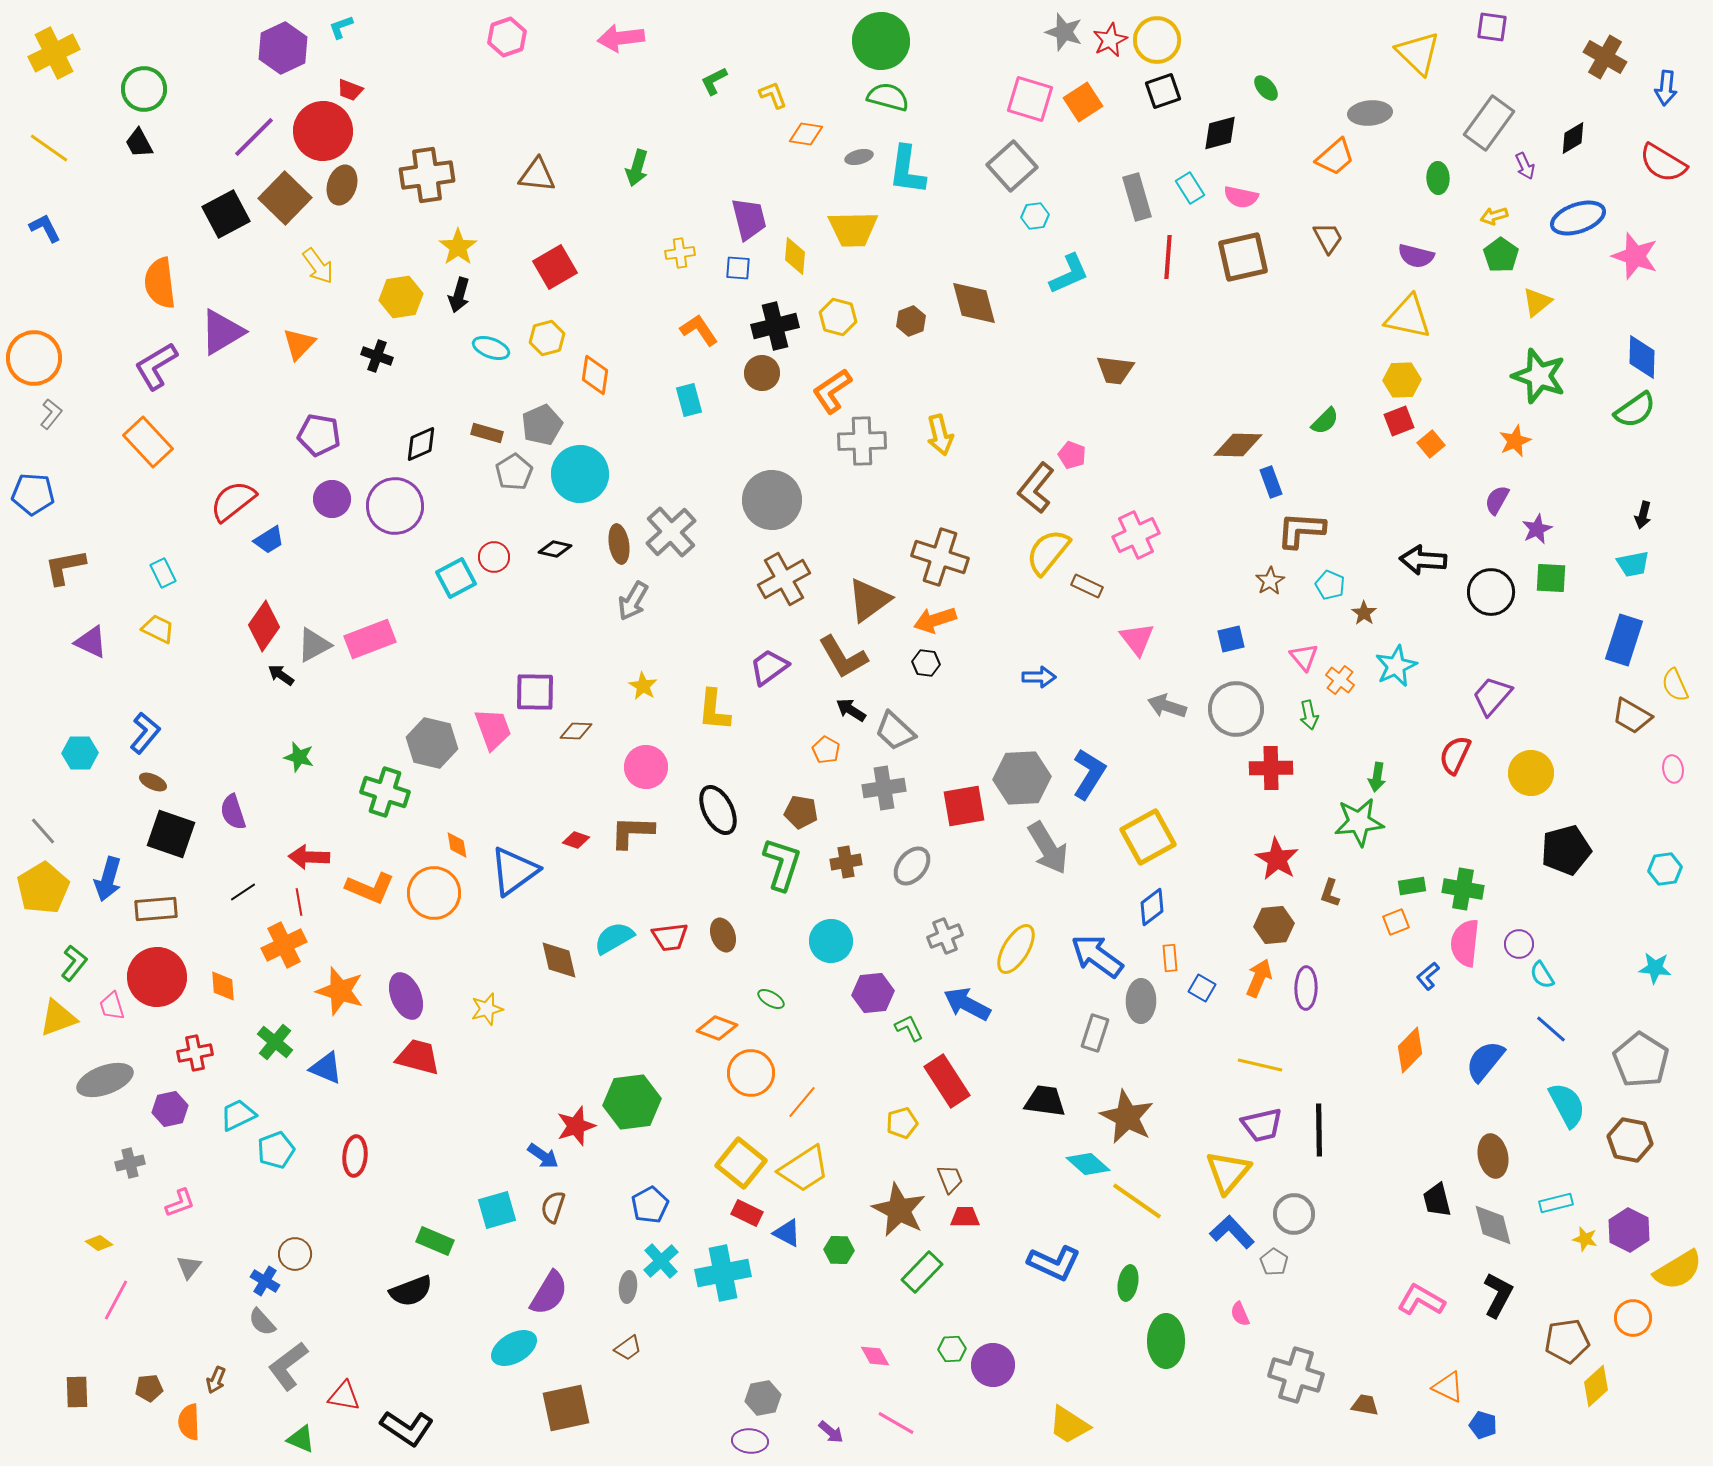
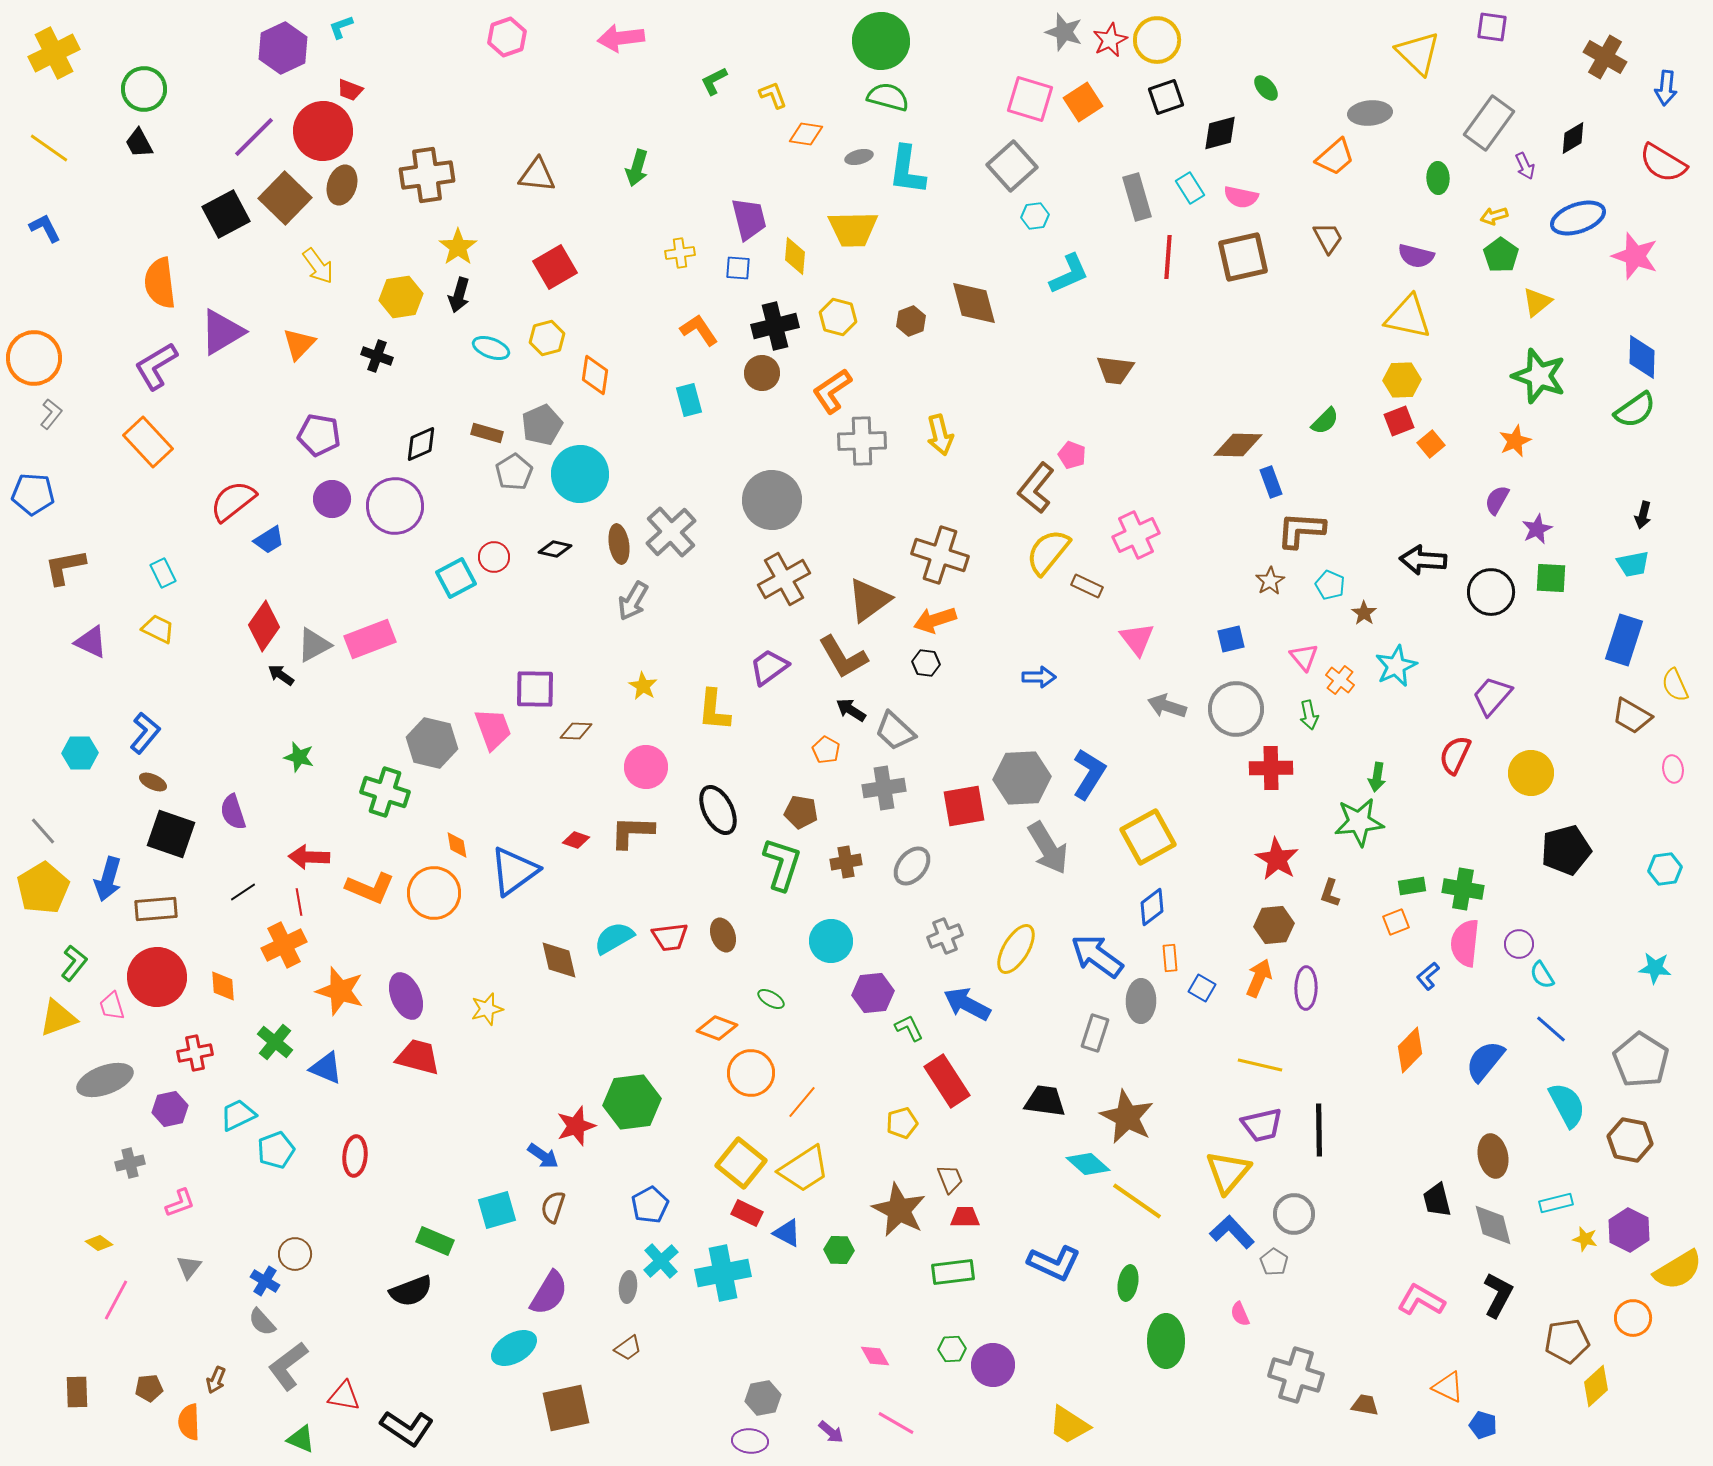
black square at (1163, 91): moved 3 px right, 6 px down
brown cross at (940, 557): moved 2 px up
purple square at (535, 692): moved 3 px up
green rectangle at (922, 1272): moved 31 px right; rotated 39 degrees clockwise
